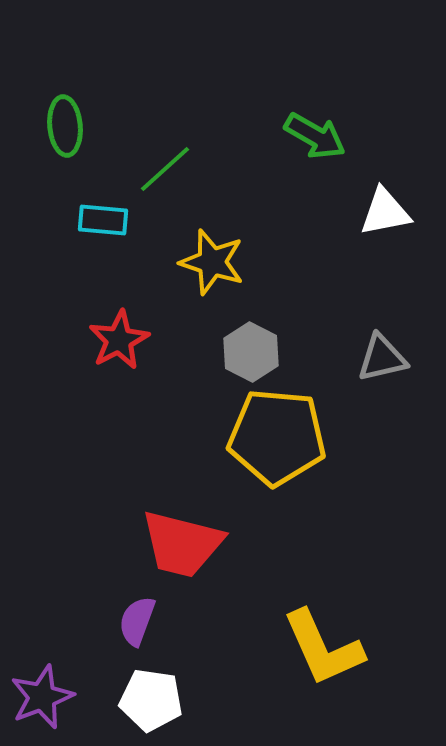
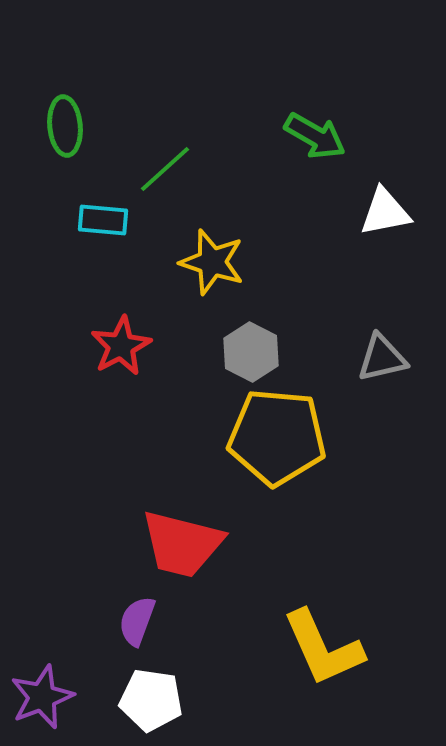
red star: moved 2 px right, 6 px down
